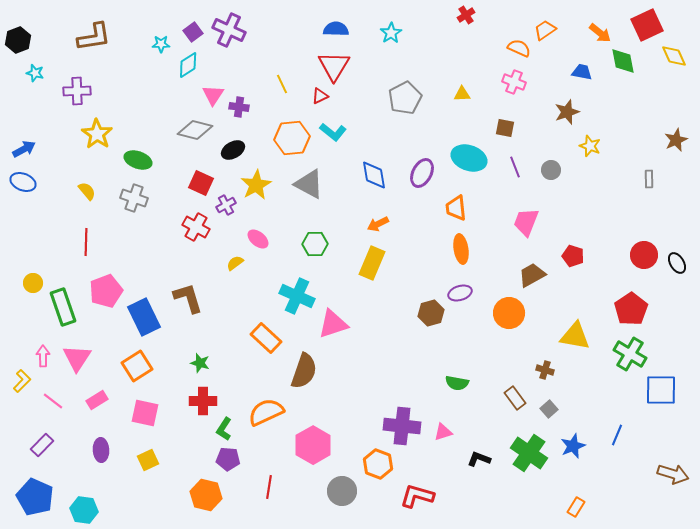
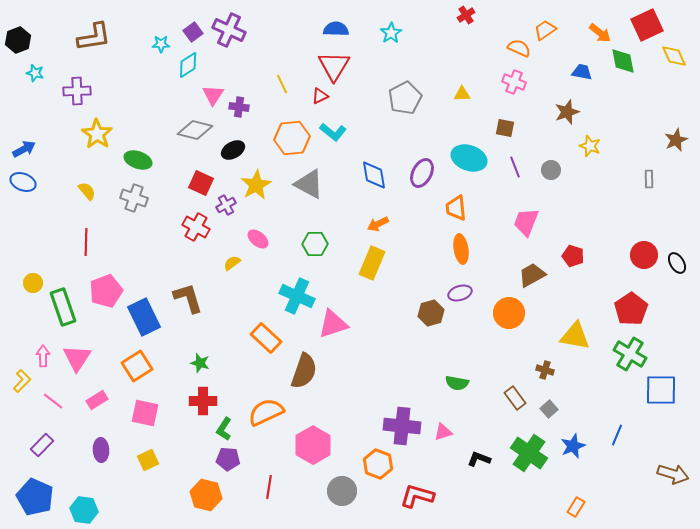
yellow semicircle at (235, 263): moved 3 px left
